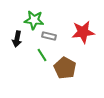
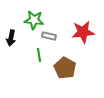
black arrow: moved 6 px left, 1 px up
green line: moved 3 px left; rotated 24 degrees clockwise
